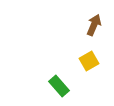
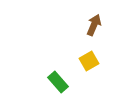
green rectangle: moved 1 px left, 4 px up
